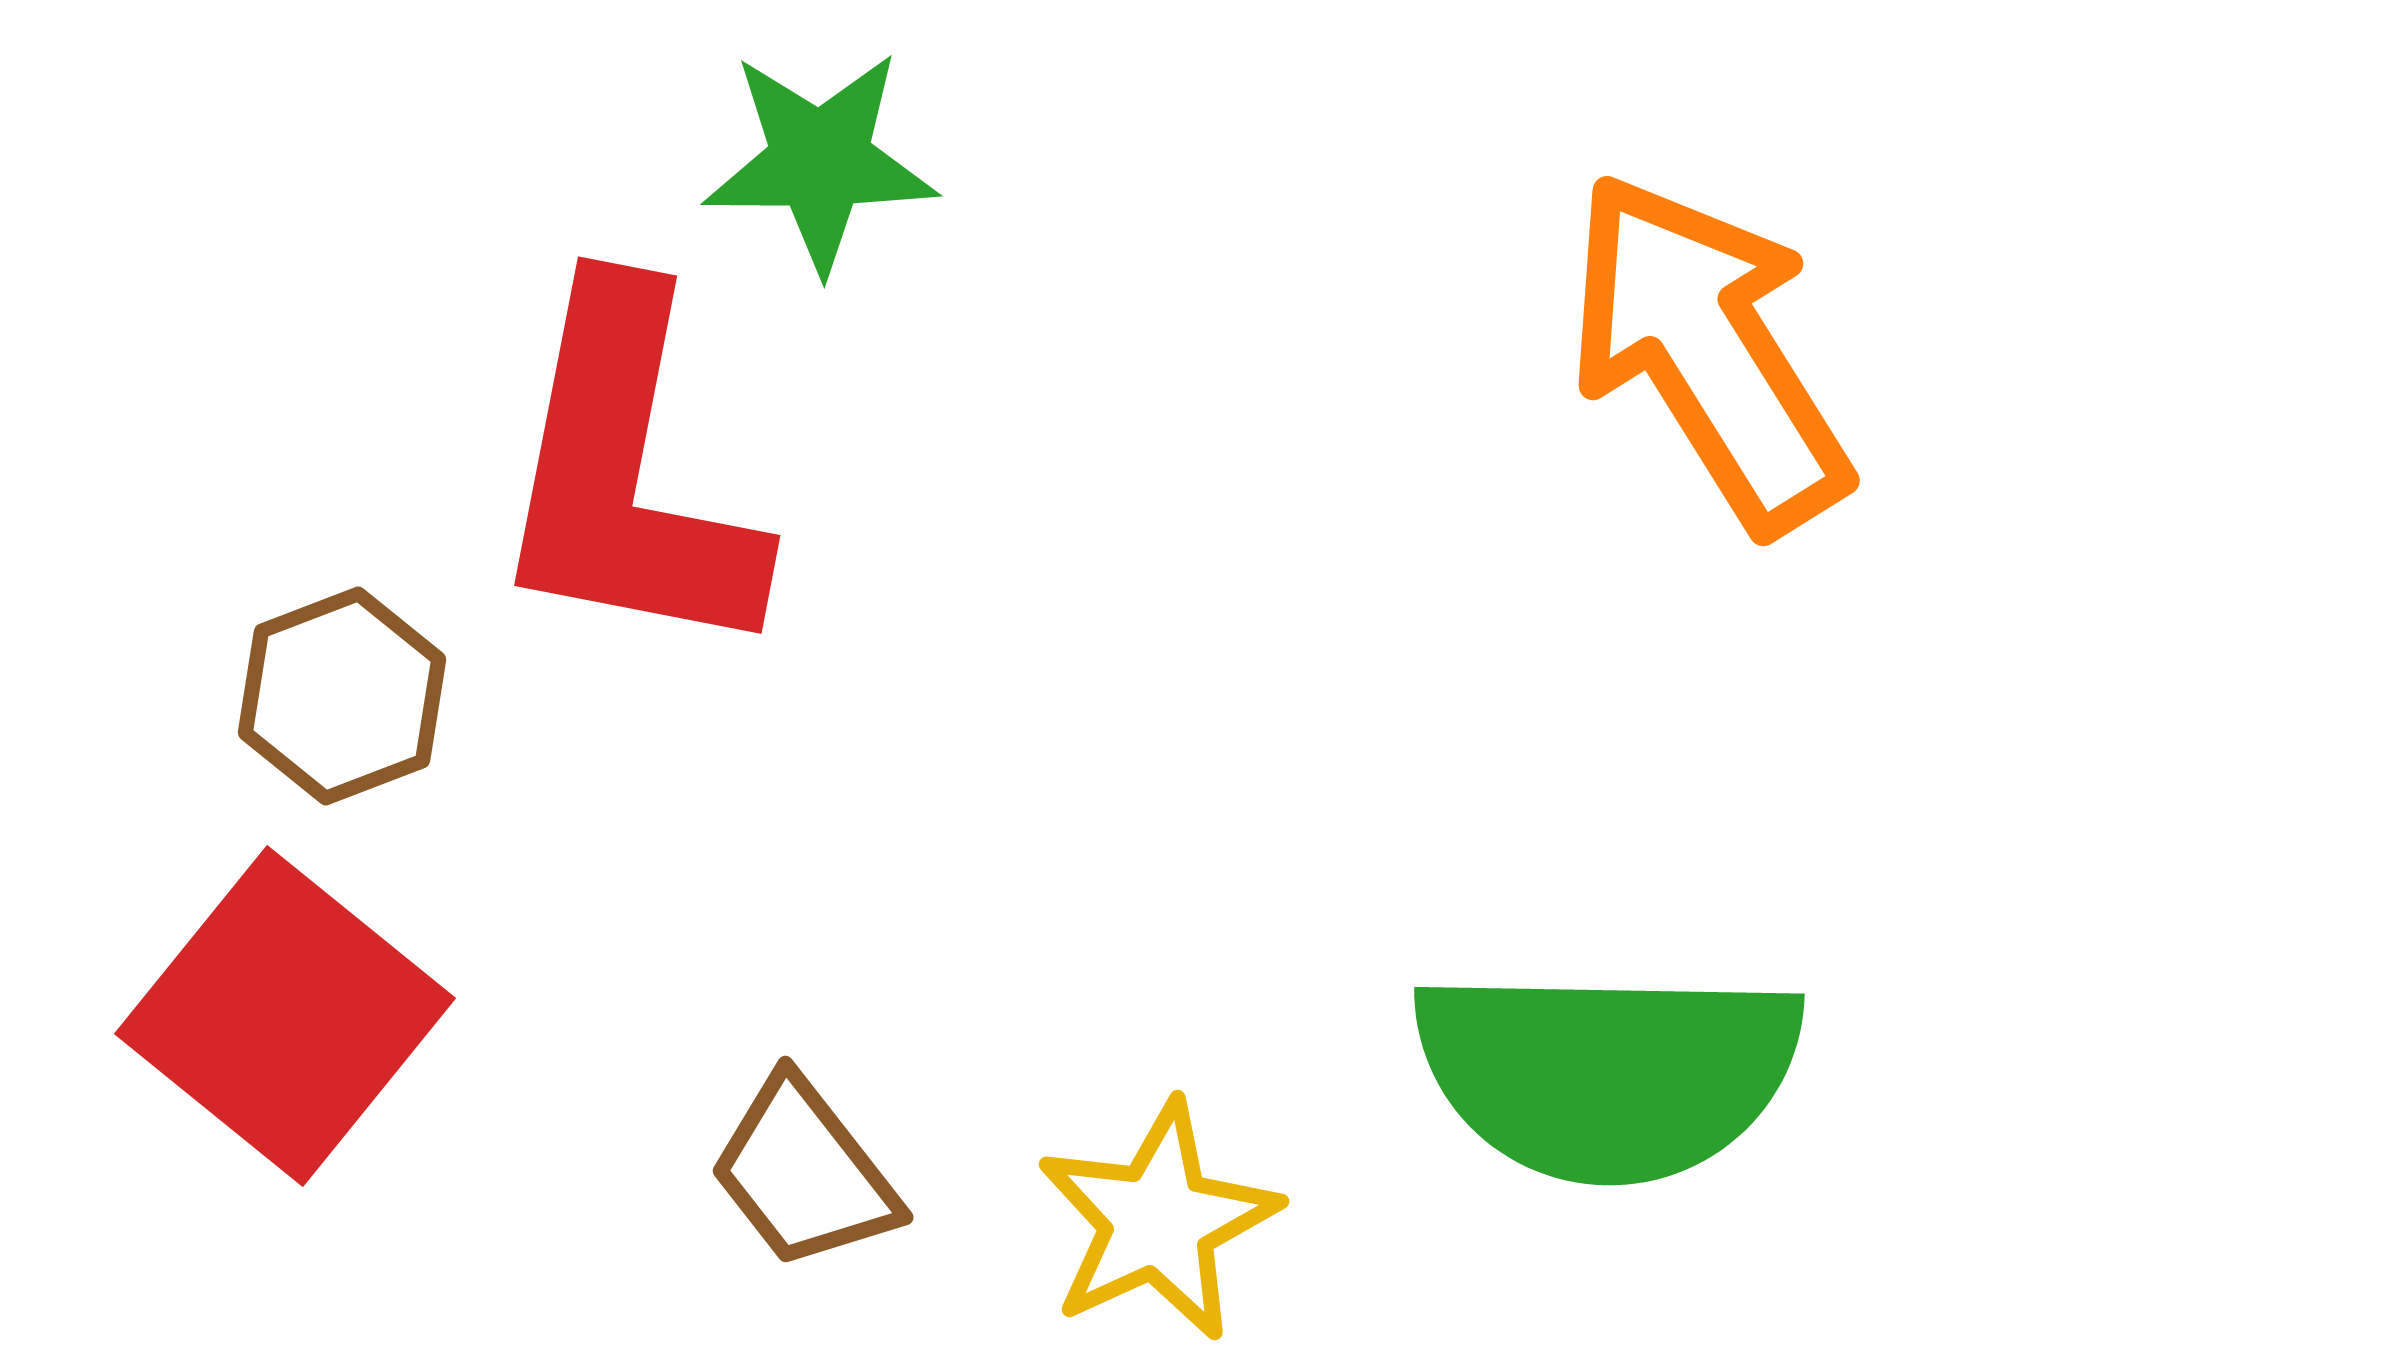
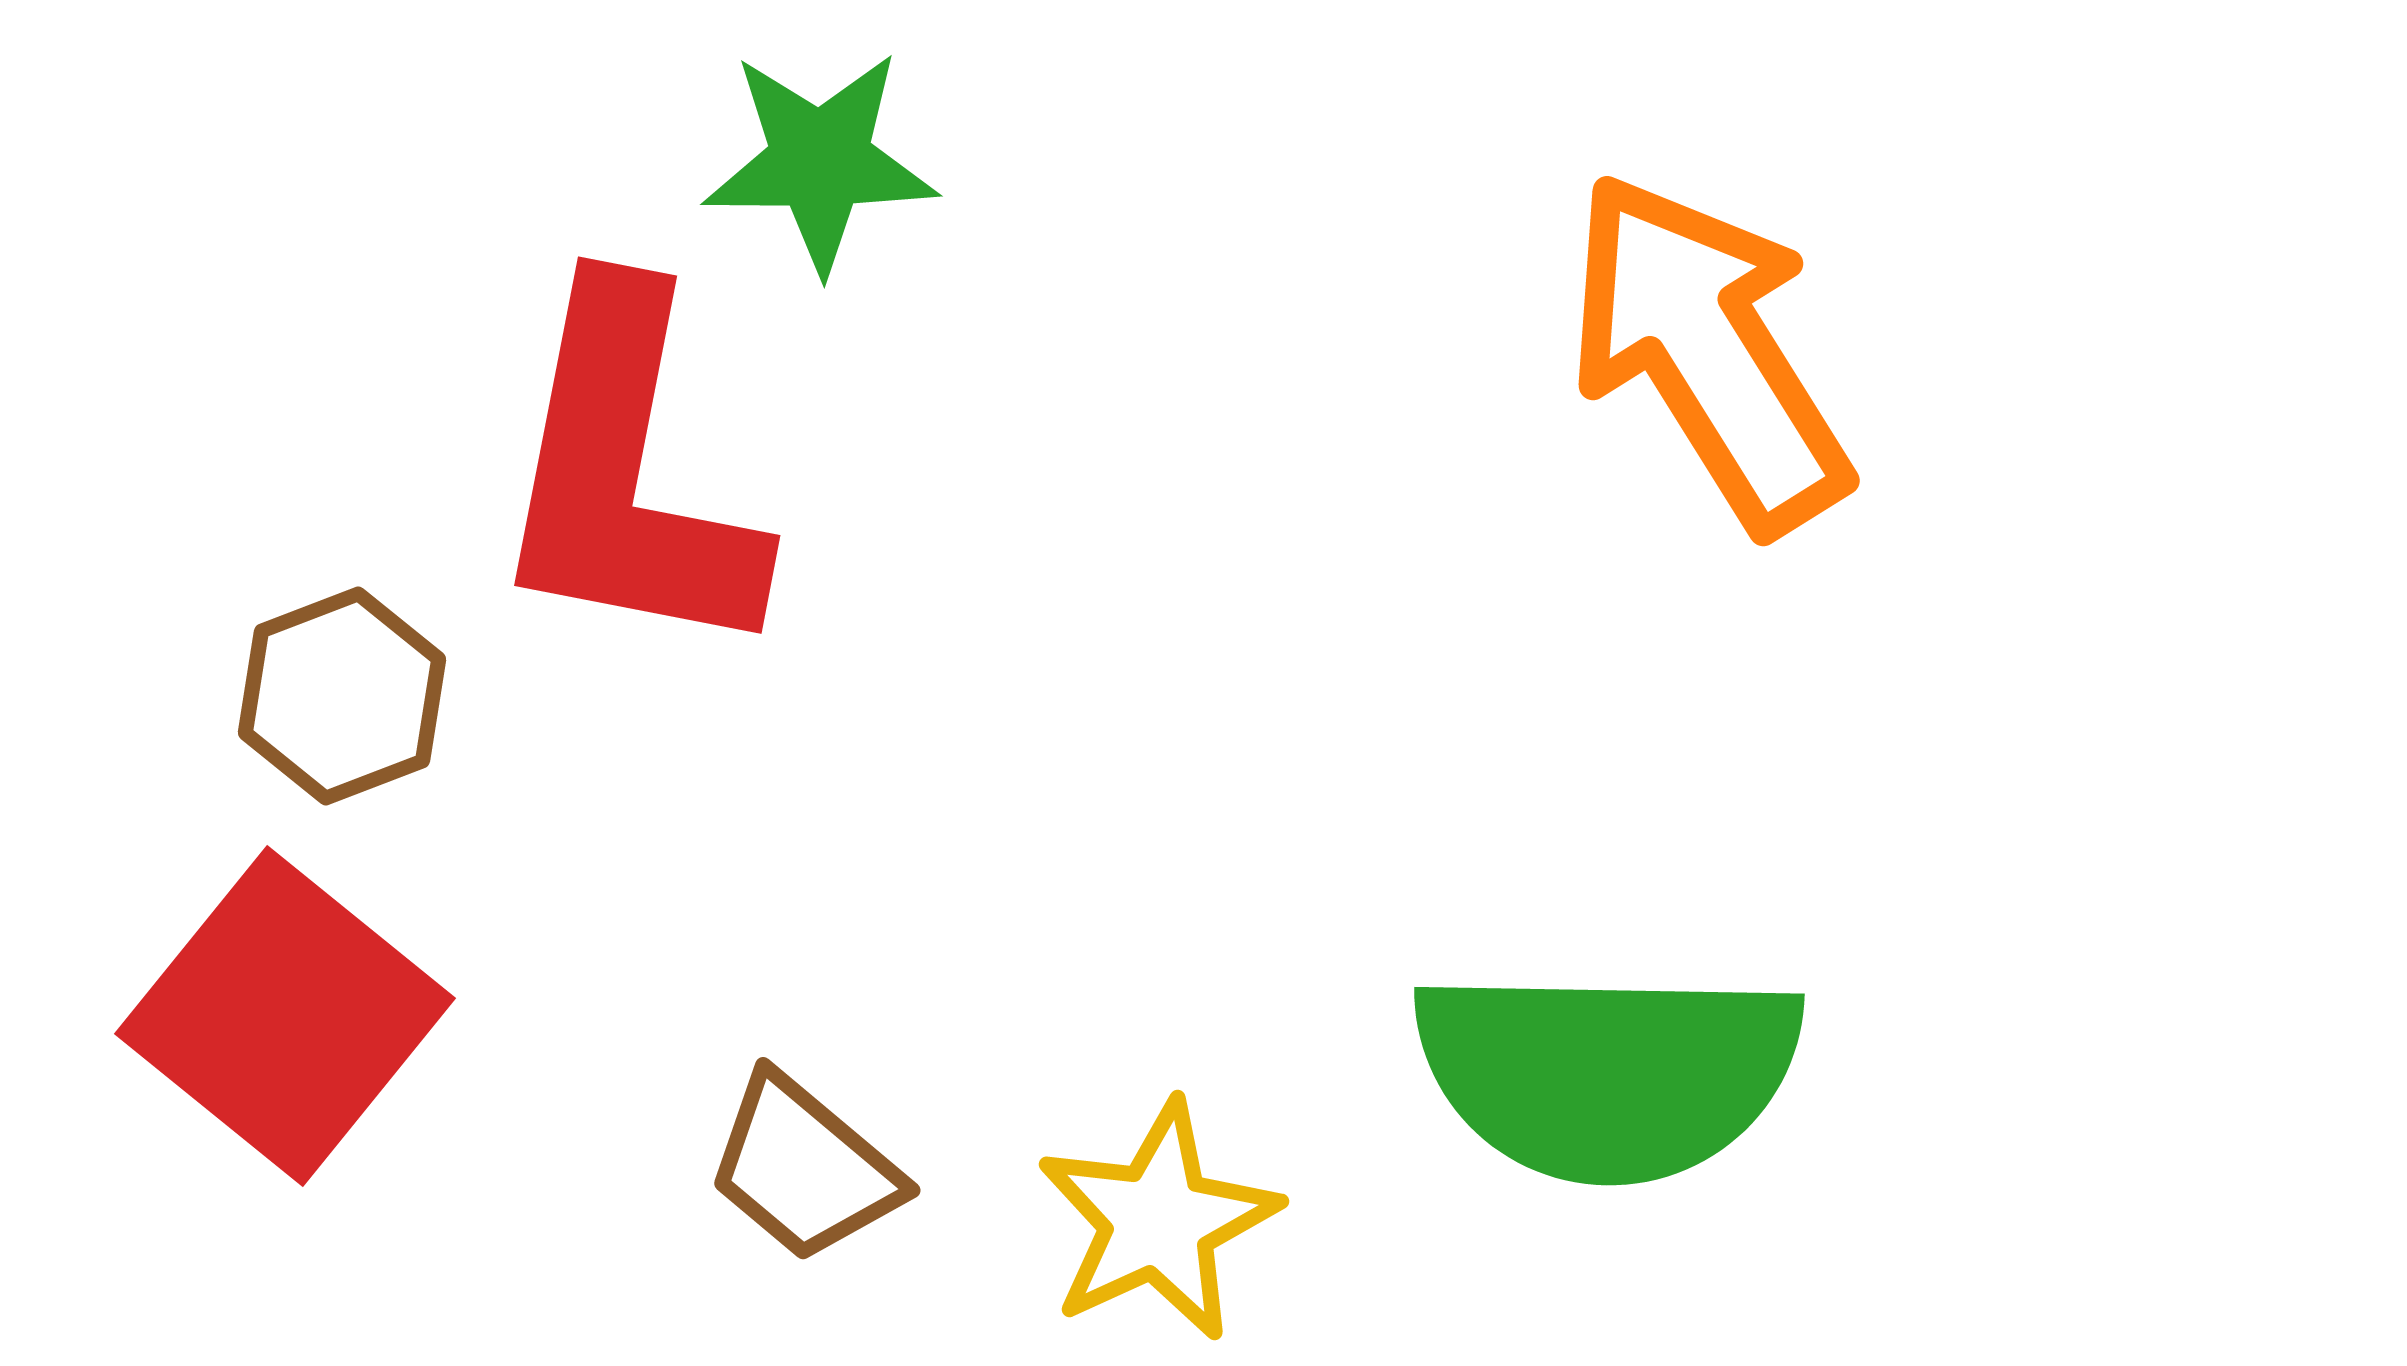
brown trapezoid: moved 5 px up; rotated 12 degrees counterclockwise
